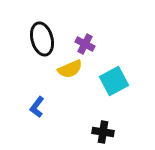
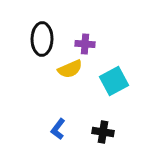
black ellipse: rotated 16 degrees clockwise
purple cross: rotated 24 degrees counterclockwise
blue L-shape: moved 21 px right, 22 px down
